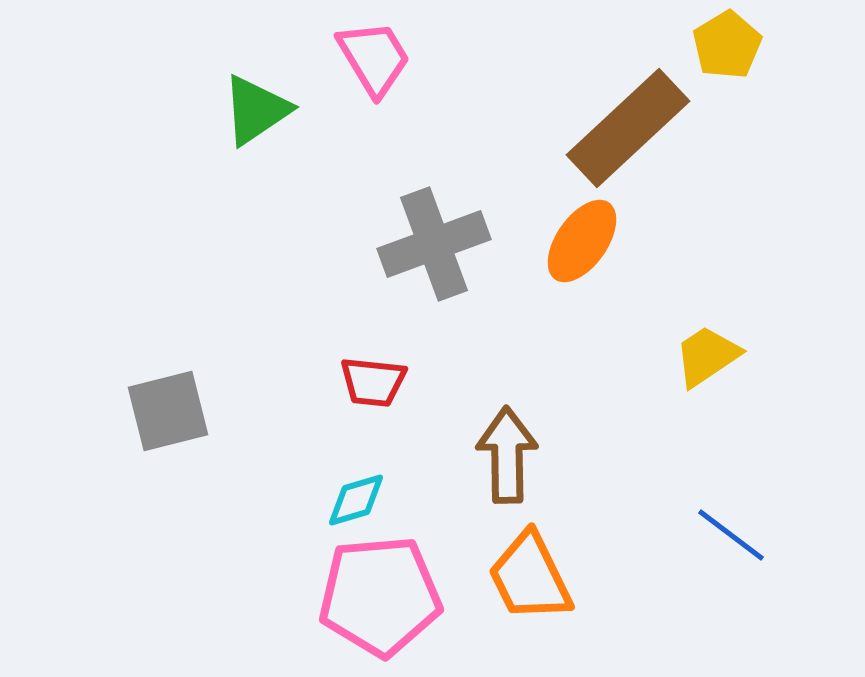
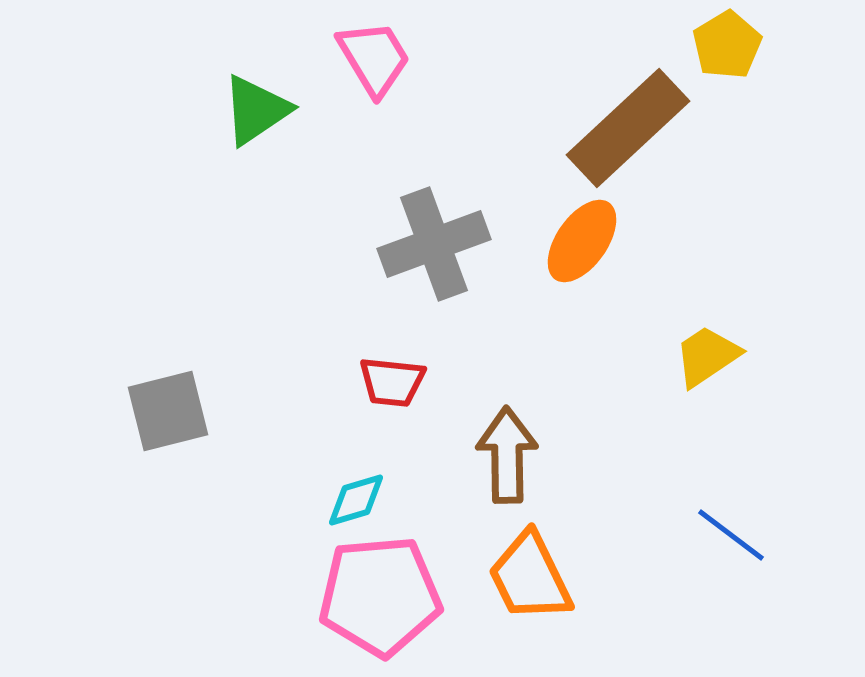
red trapezoid: moved 19 px right
